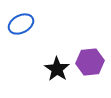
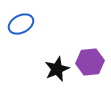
black star: rotated 15 degrees clockwise
